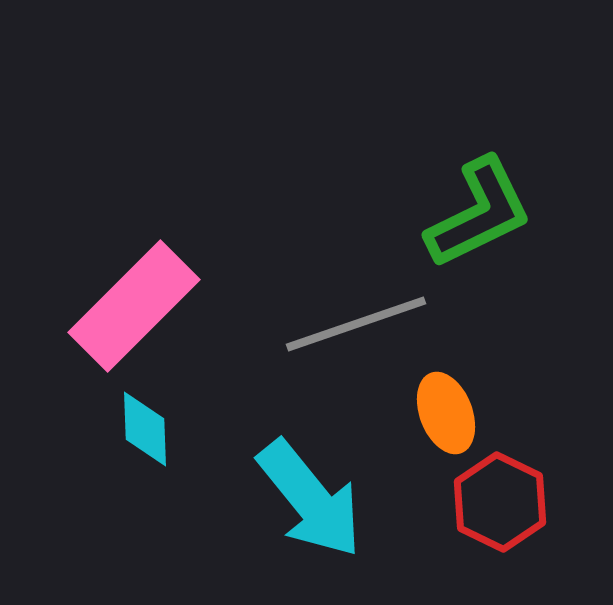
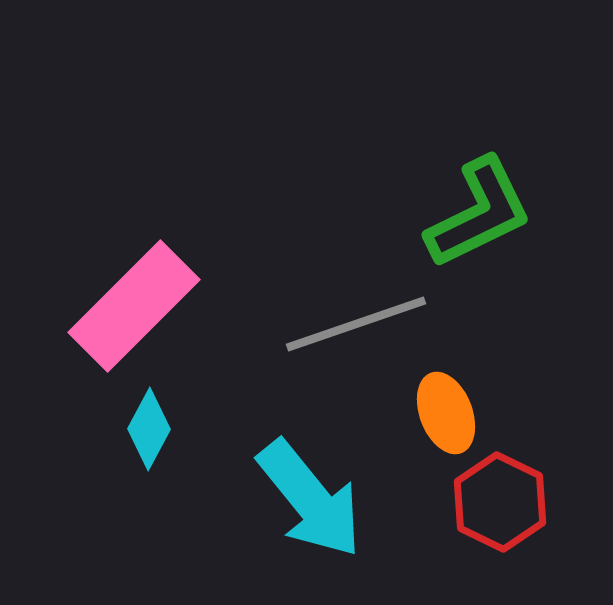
cyan diamond: moved 4 px right; rotated 30 degrees clockwise
